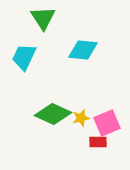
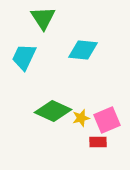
green diamond: moved 3 px up
pink square: moved 3 px up
